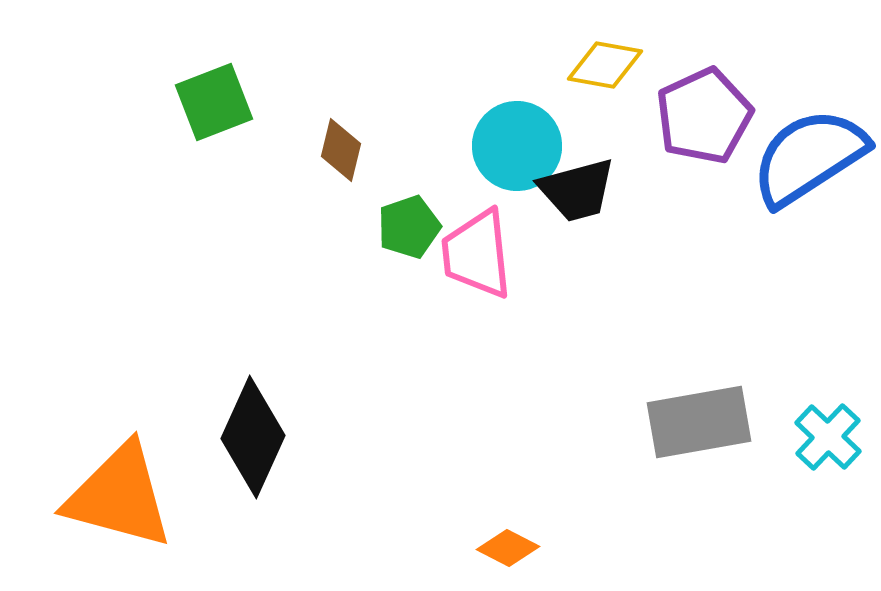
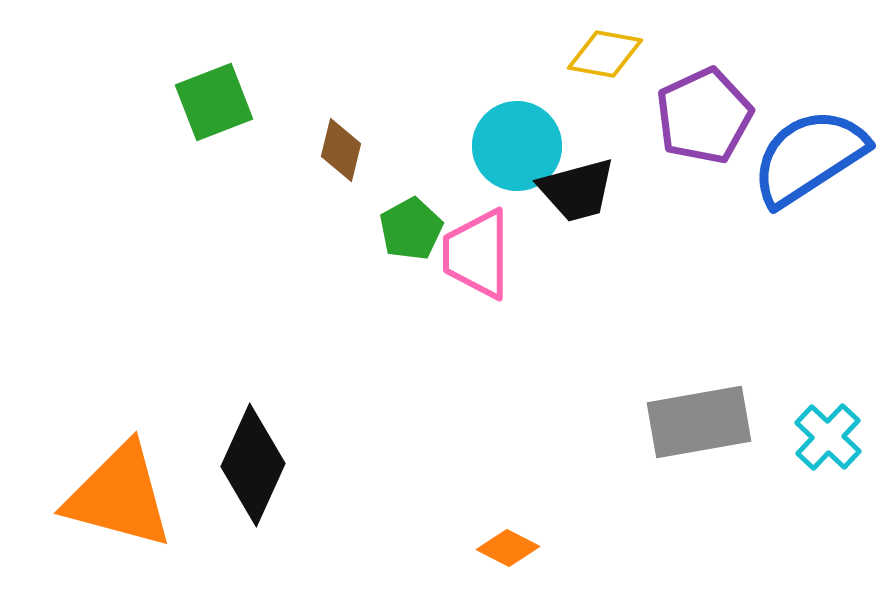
yellow diamond: moved 11 px up
green pentagon: moved 2 px right, 2 px down; rotated 10 degrees counterclockwise
pink trapezoid: rotated 6 degrees clockwise
black diamond: moved 28 px down
